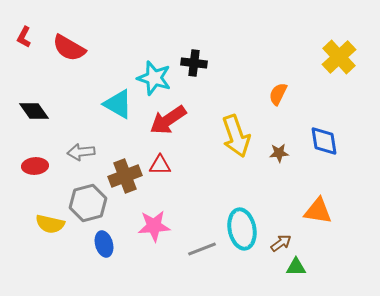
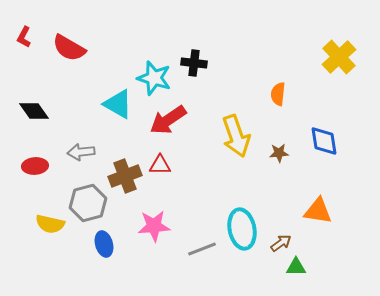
orange semicircle: rotated 20 degrees counterclockwise
